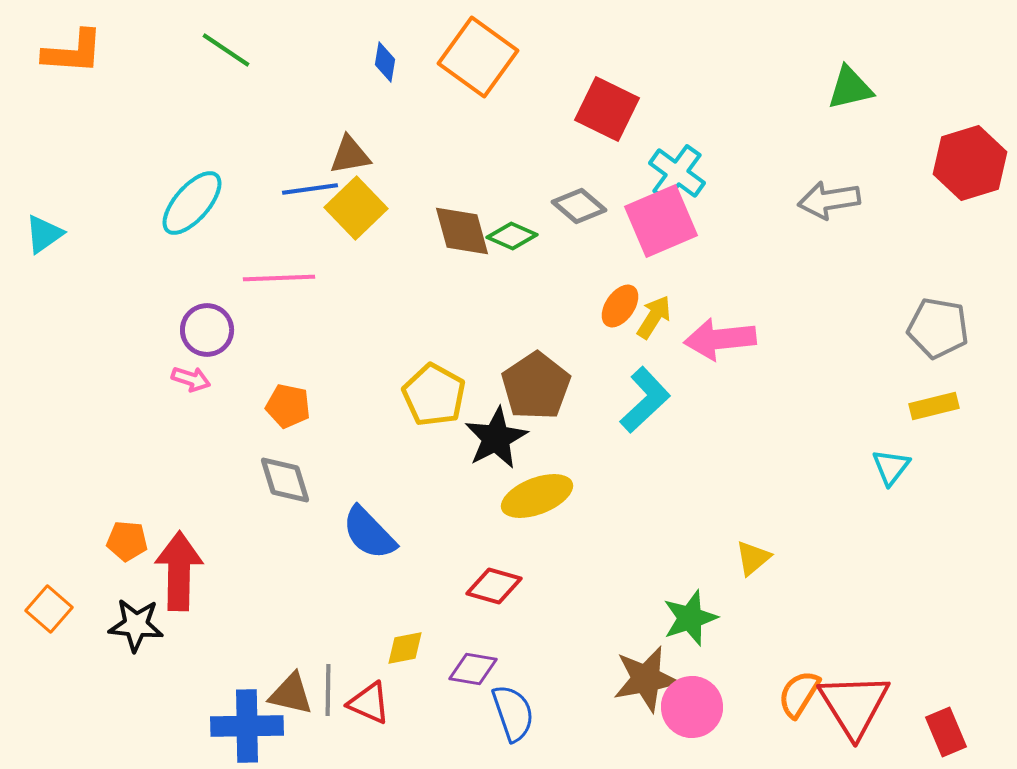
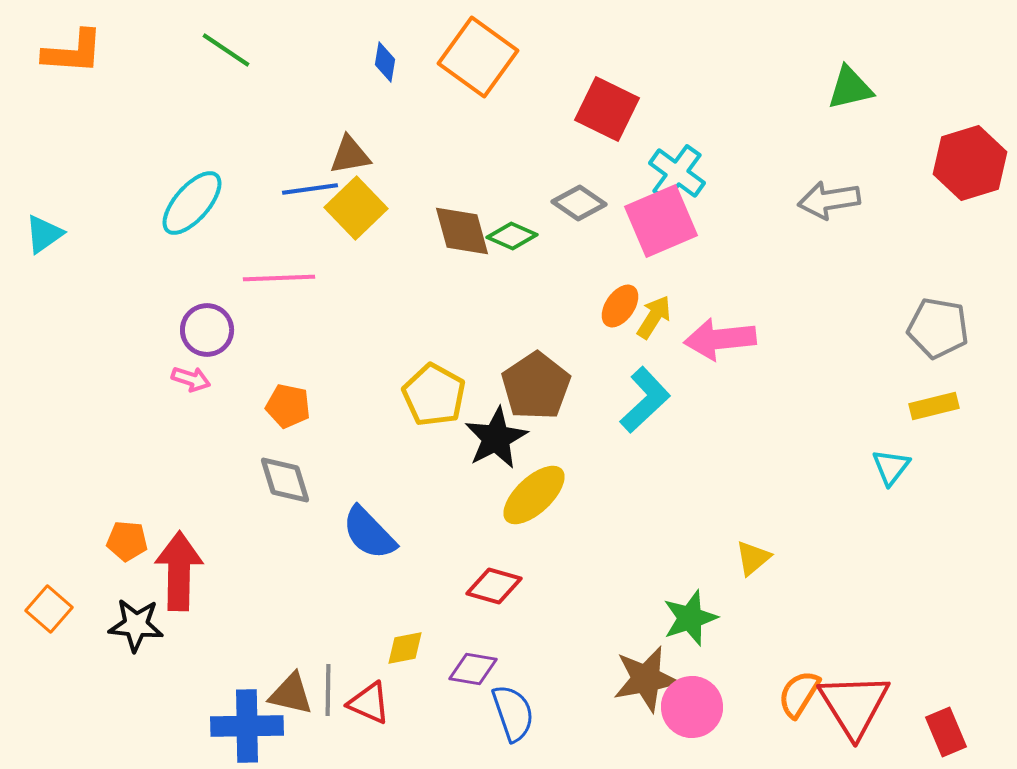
gray diamond at (579, 206): moved 3 px up; rotated 6 degrees counterclockwise
yellow ellipse at (537, 496): moved 3 px left, 1 px up; rotated 22 degrees counterclockwise
